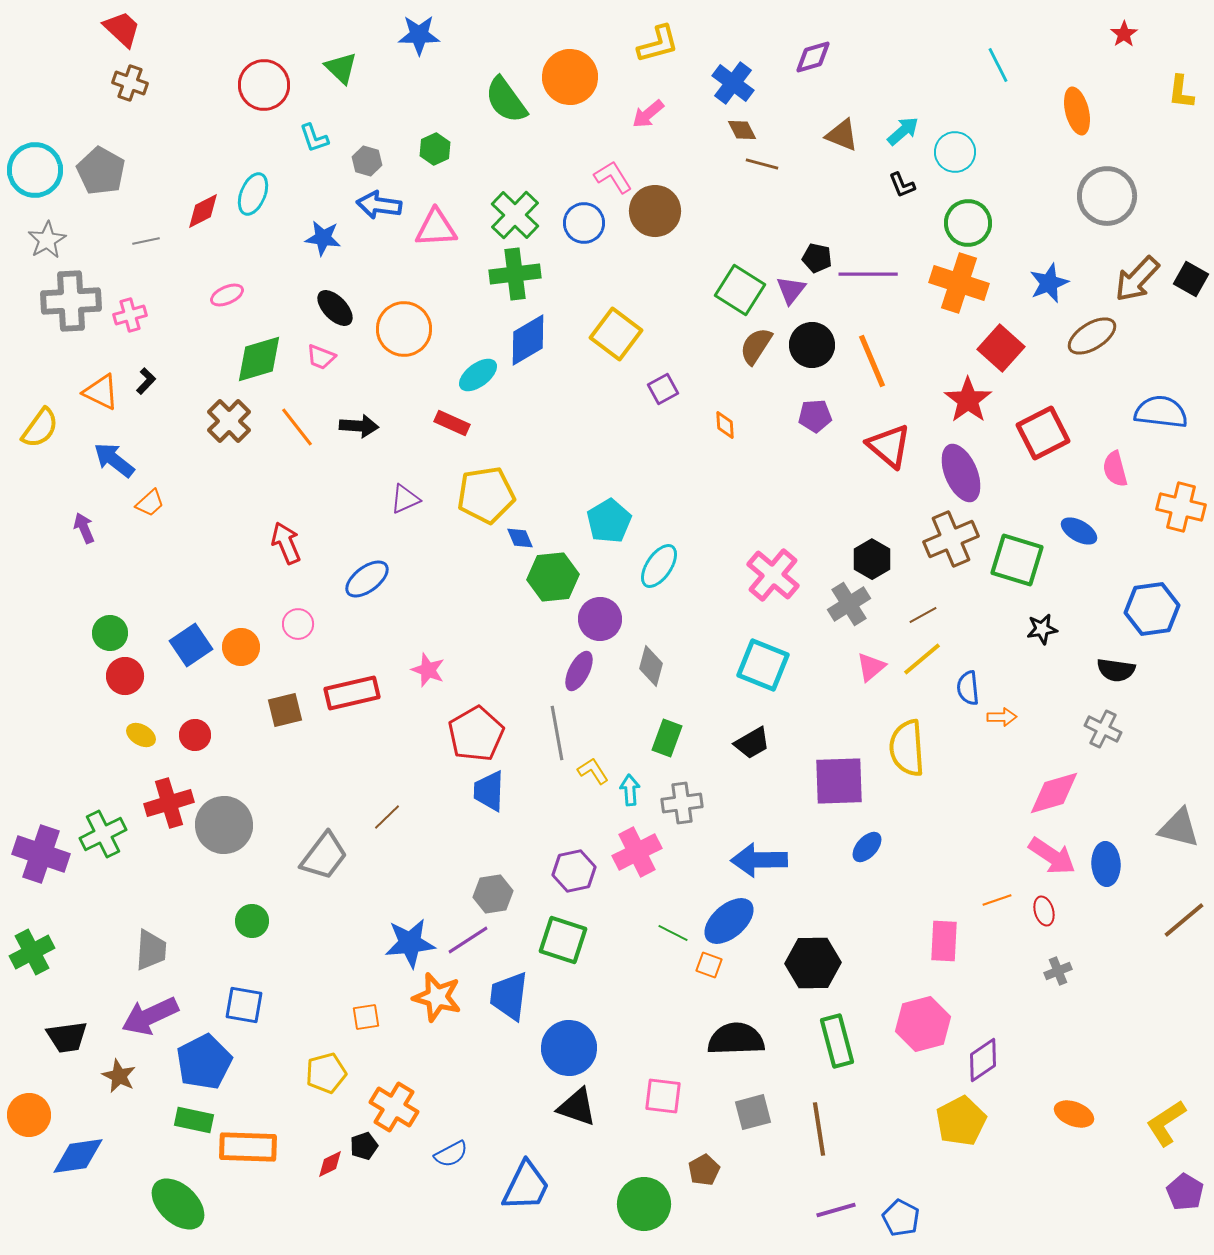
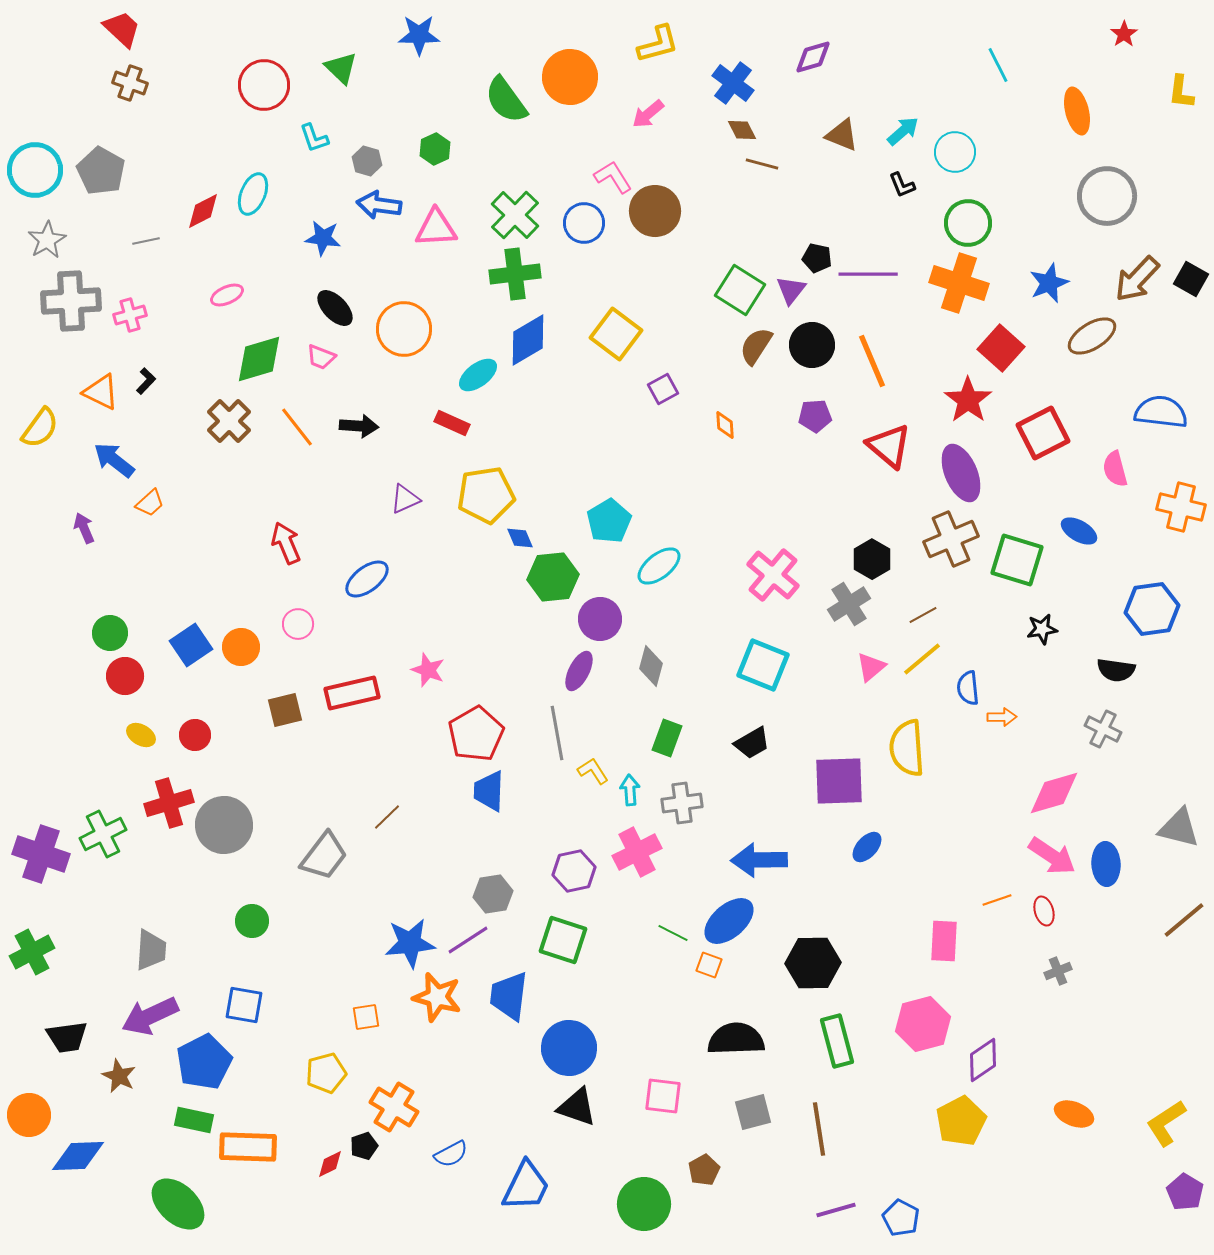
cyan ellipse at (659, 566): rotated 18 degrees clockwise
blue diamond at (78, 1156): rotated 6 degrees clockwise
